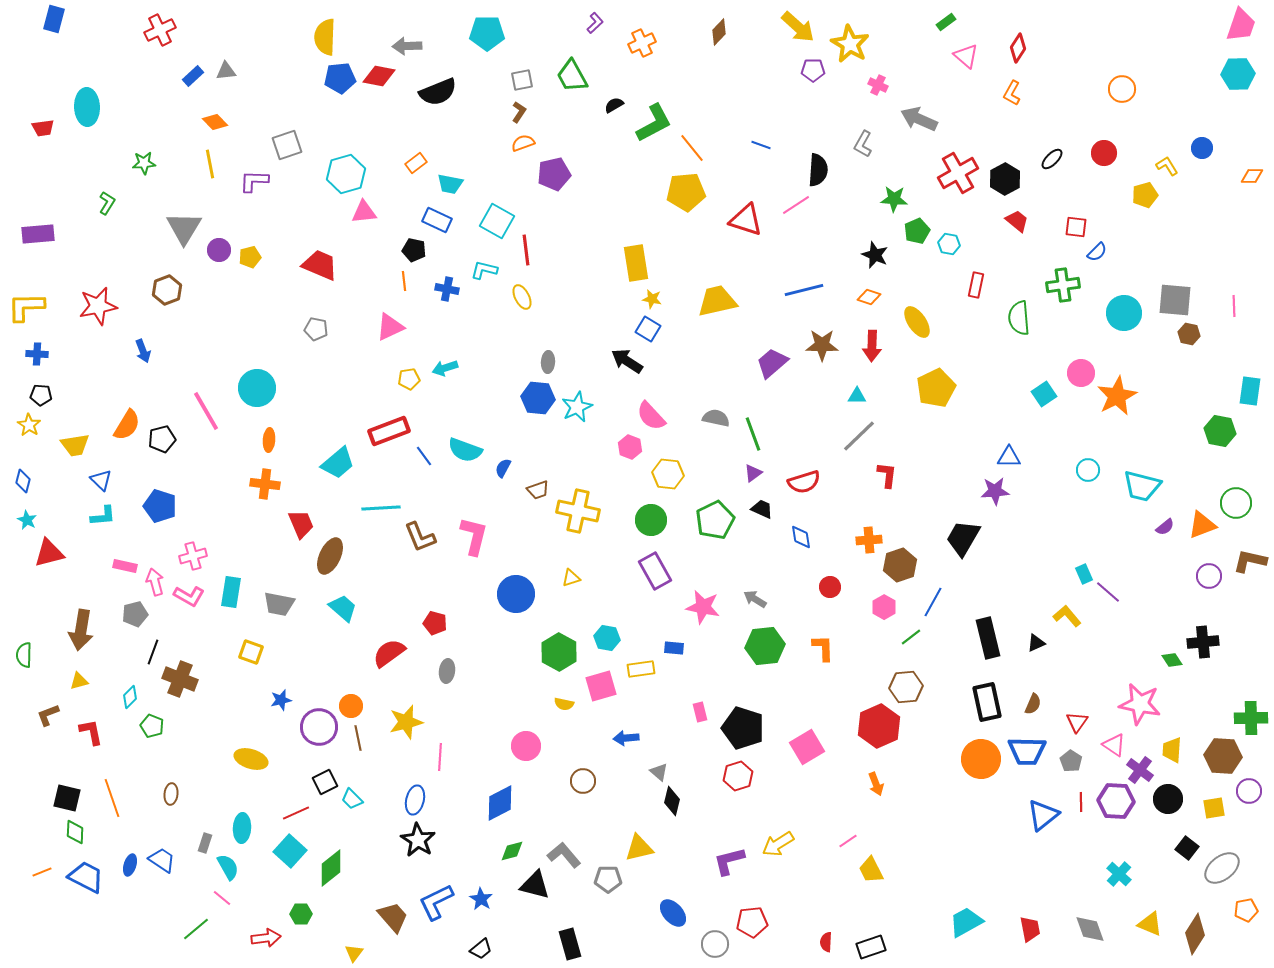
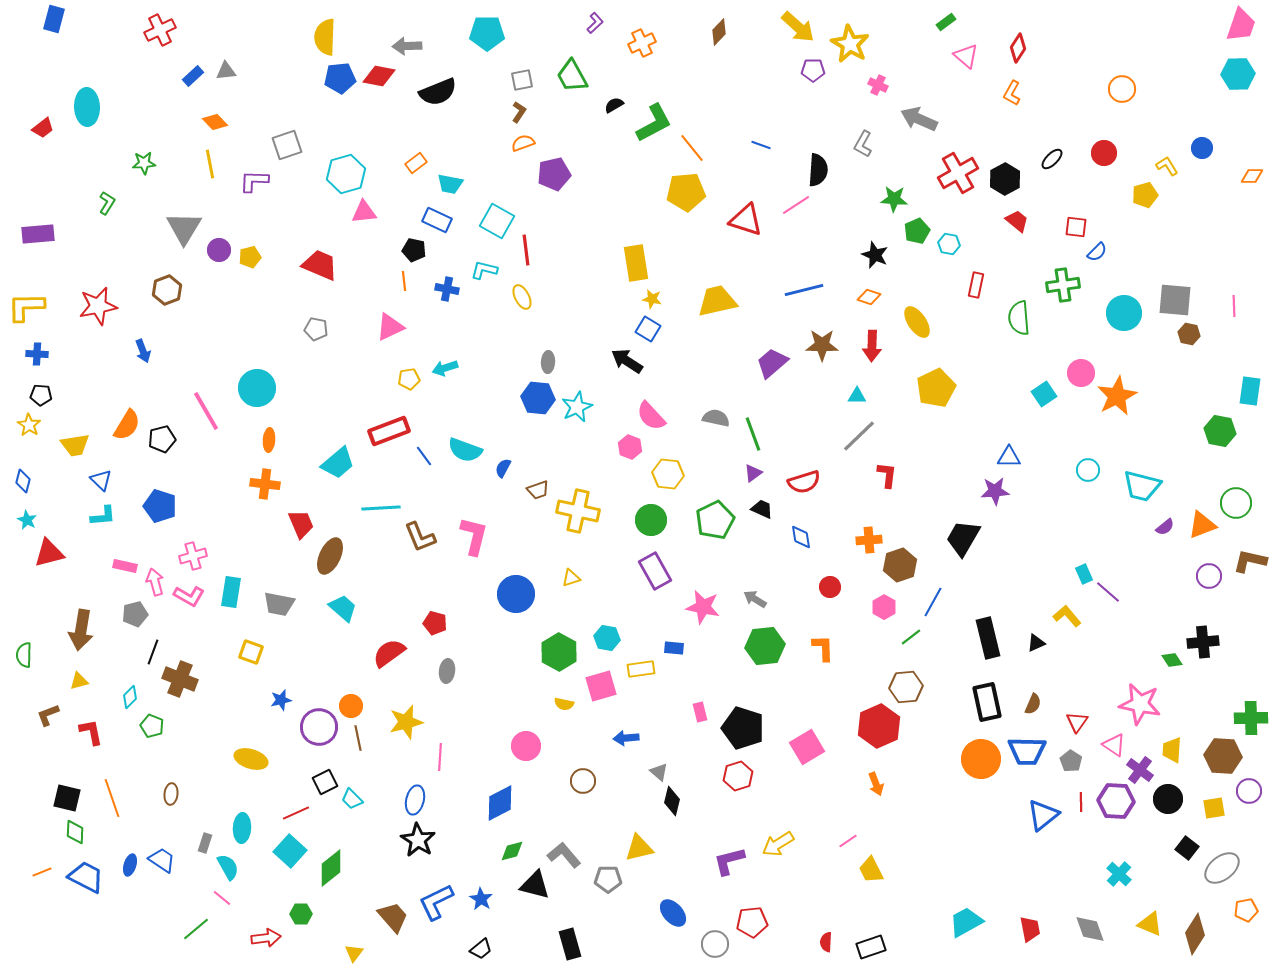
red trapezoid at (43, 128): rotated 30 degrees counterclockwise
